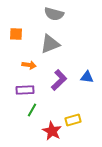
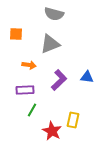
yellow rectangle: rotated 63 degrees counterclockwise
